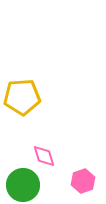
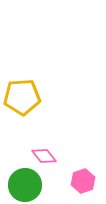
pink diamond: rotated 20 degrees counterclockwise
green circle: moved 2 px right
